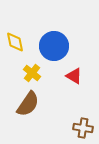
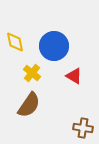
brown semicircle: moved 1 px right, 1 px down
